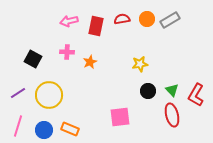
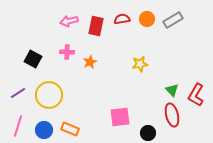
gray rectangle: moved 3 px right
black circle: moved 42 px down
